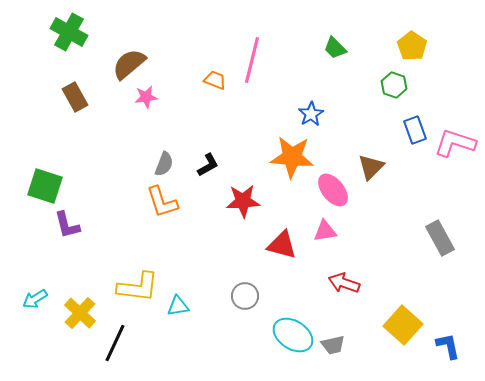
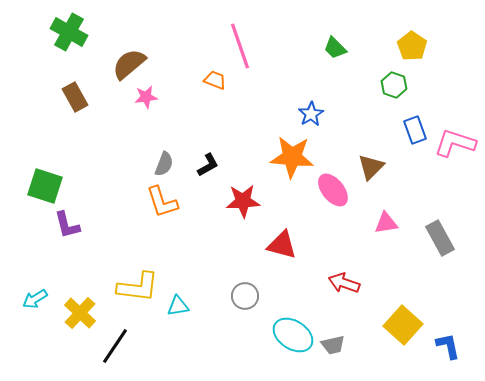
pink line: moved 12 px left, 14 px up; rotated 33 degrees counterclockwise
pink triangle: moved 61 px right, 8 px up
black line: moved 3 px down; rotated 9 degrees clockwise
